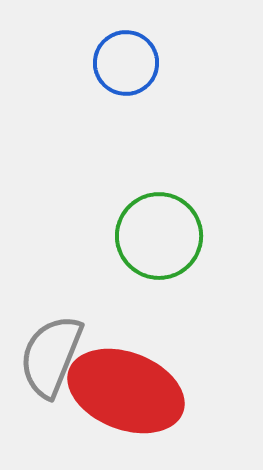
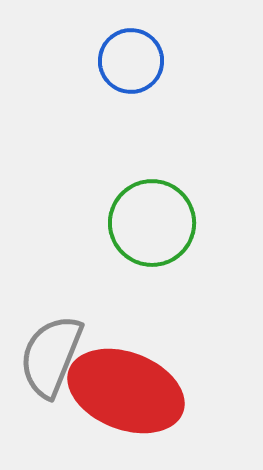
blue circle: moved 5 px right, 2 px up
green circle: moved 7 px left, 13 px up
